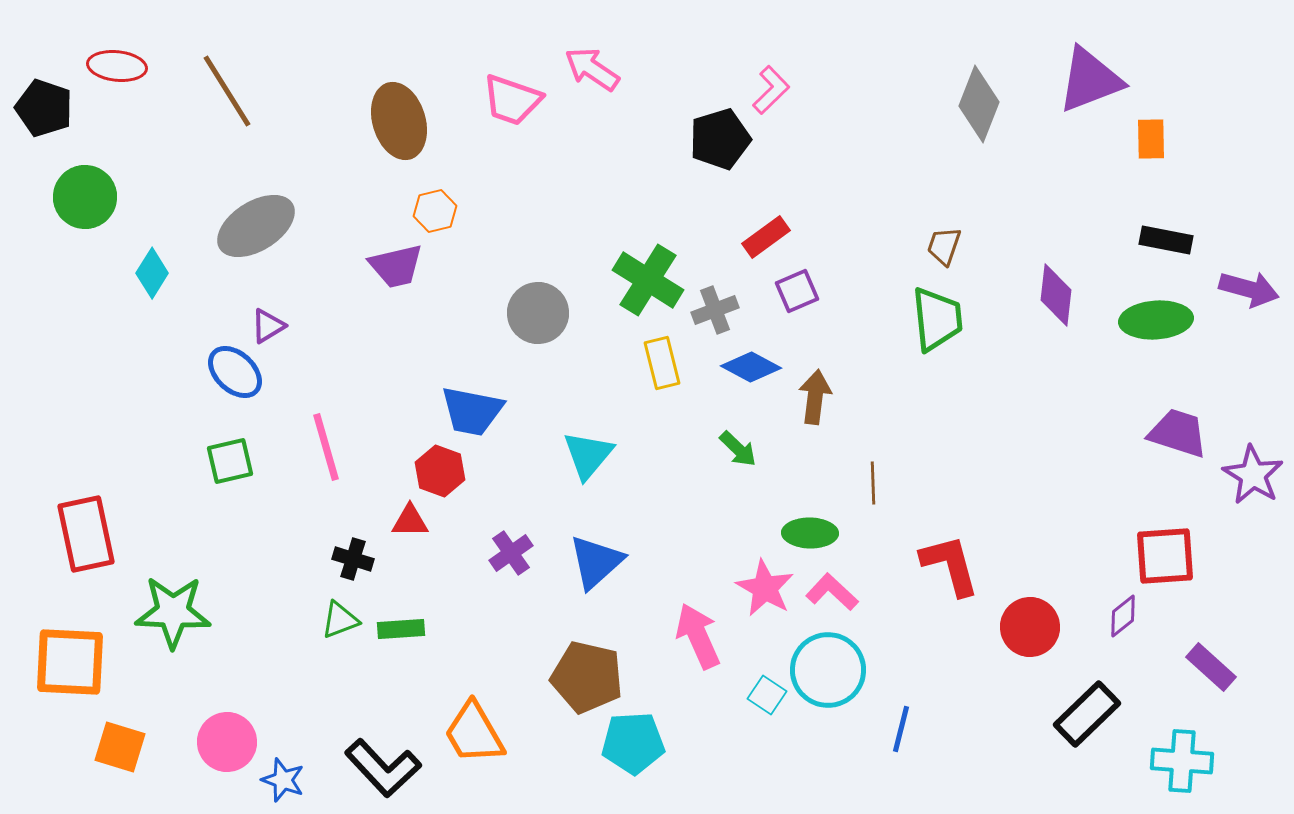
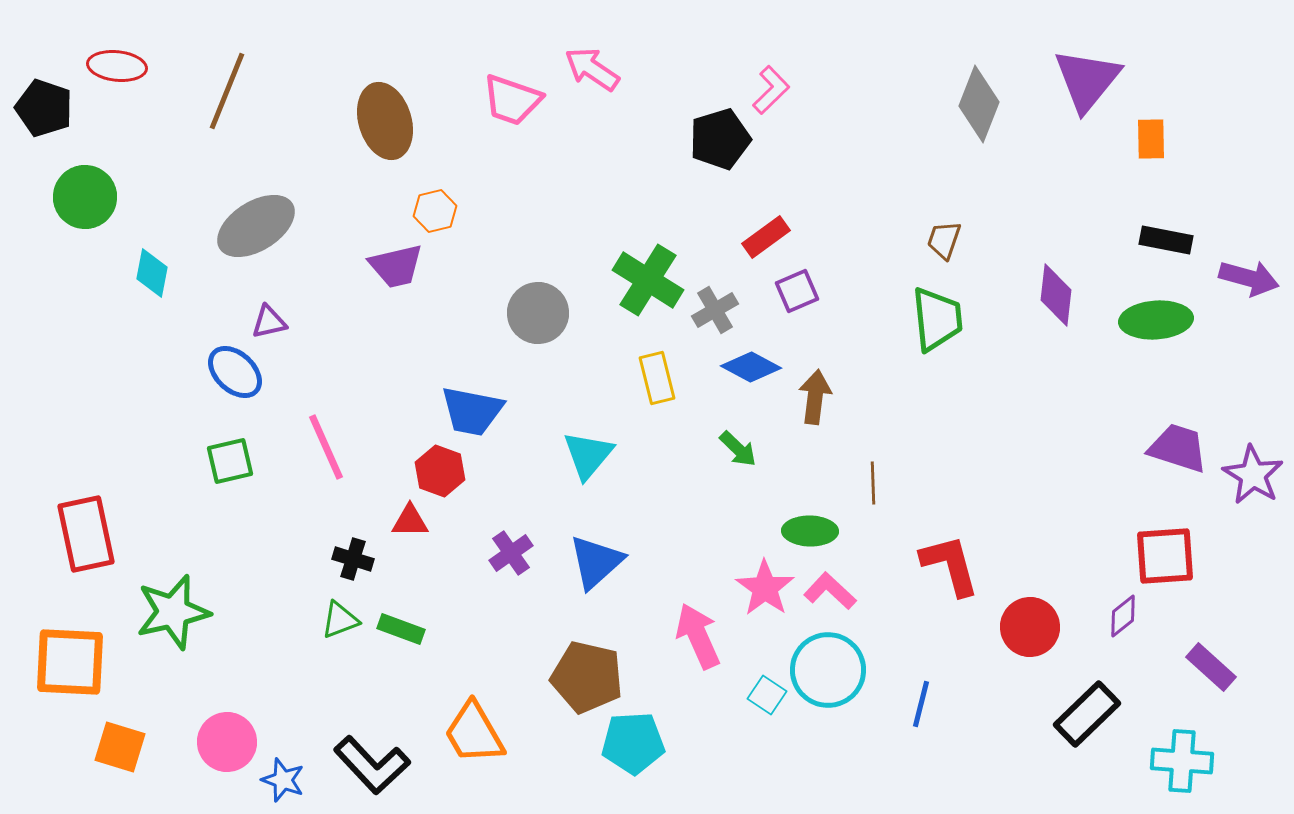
purple triangle at (1090, 80): moved 3 px left; rotated 30 degrees counterclockwise
brown line at (227, 91): rotated 54 degrees clockwise
brown ellipse at (399, 121): moved 14 px left
brown trapezoid at (944, 246): moved 6 px up
cyan diamond at (152, 273): rotated 21 degrees counterclockwise
purple arrow at (1249, 289): moved 11 px up
gray cross at (715, 310): rotated 9 degrees counterclockwise
purple triangle at (268, 326): moved 1 px right, 4 px up; rotated 18 degrees clockwise
yellow rectangle at (662, 363): moved 5 px left, 15 px down
purple trapezoid at (1178, 433): moved 15 px down
pink line at (326, 447): rotated 8 degrees counterclockwise
green ellipse at (810, 533): moved 2 px up
pink star at (765, 588): rotated 6 degrees clockwise
pink L-shape at (832, 592): moved 2 px left, 1 px up
green star at (173, 612): rotated 16 degrees counterclockwise
green rectangle at (401, 629): rotated 24 degrees clockwise
blue line at (901, 729): moved 20 px right, 25 px up
black L-shape at (383, 768): moved 11 px left, 3 px up
